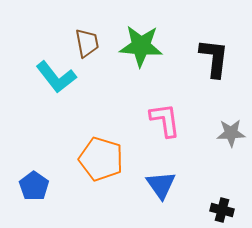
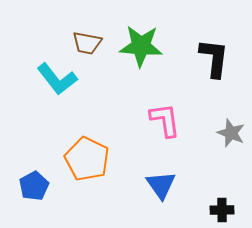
brown trapezoid: rotated 112 degrees clockwise
cyan L-shape: moved 1 px right, 2 px down
gray star: rotated 24 degrees clockwise
orange pentagon: moved 14 px left; rotated 9 degrees clockwise
blue pentagon: rotated 8 degrees clockwise
black cross: rotated 15 degrees counterclockwise
